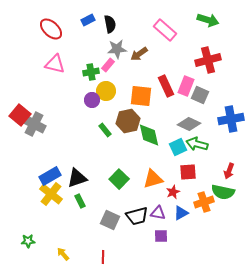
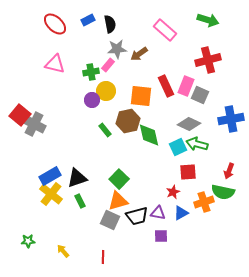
red ellipse at (51, 29): moved 4 px right, 5 px up
orange triangle at (153, 179): moved 35 px left, 22 px down
yellow arrow at (63, 254): moved 3 px up
